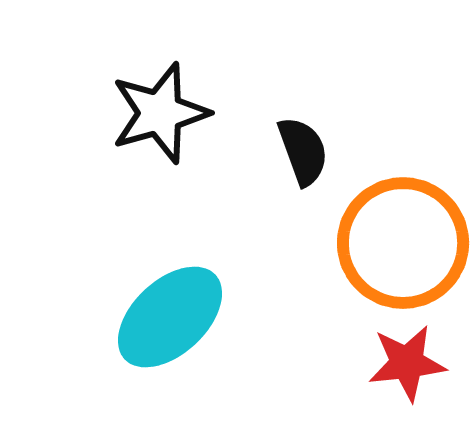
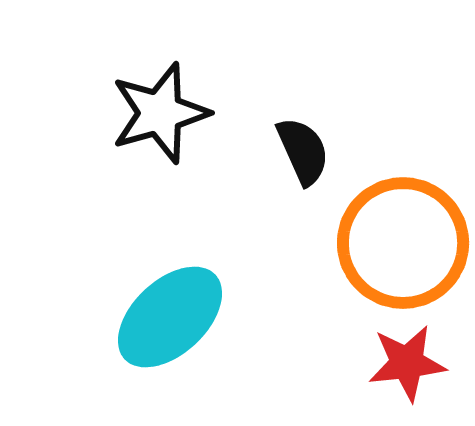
black semicircle: rotated 4 degrees counterclockwise
